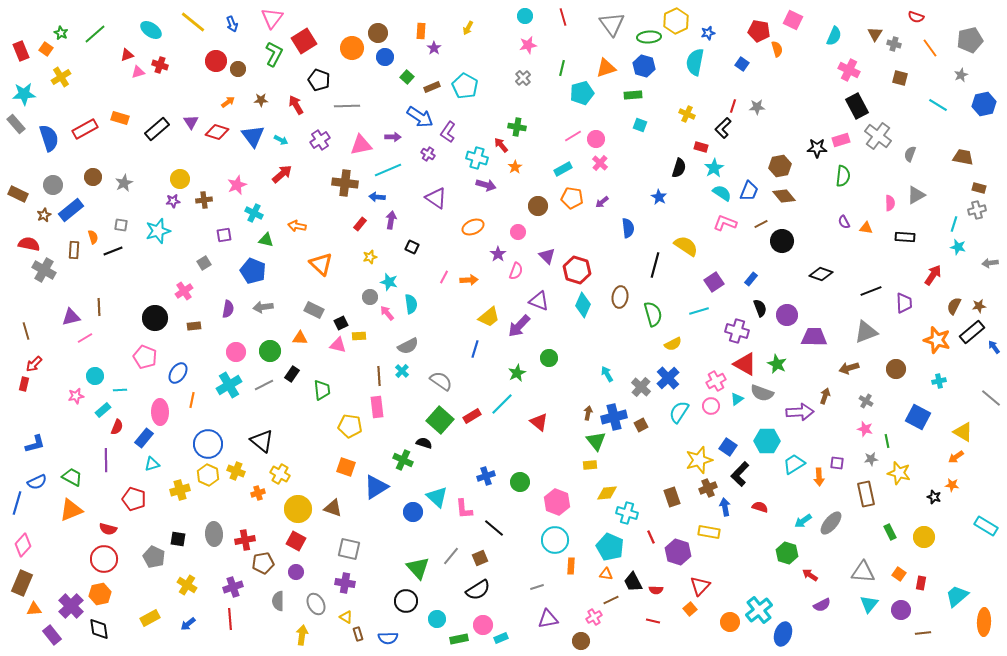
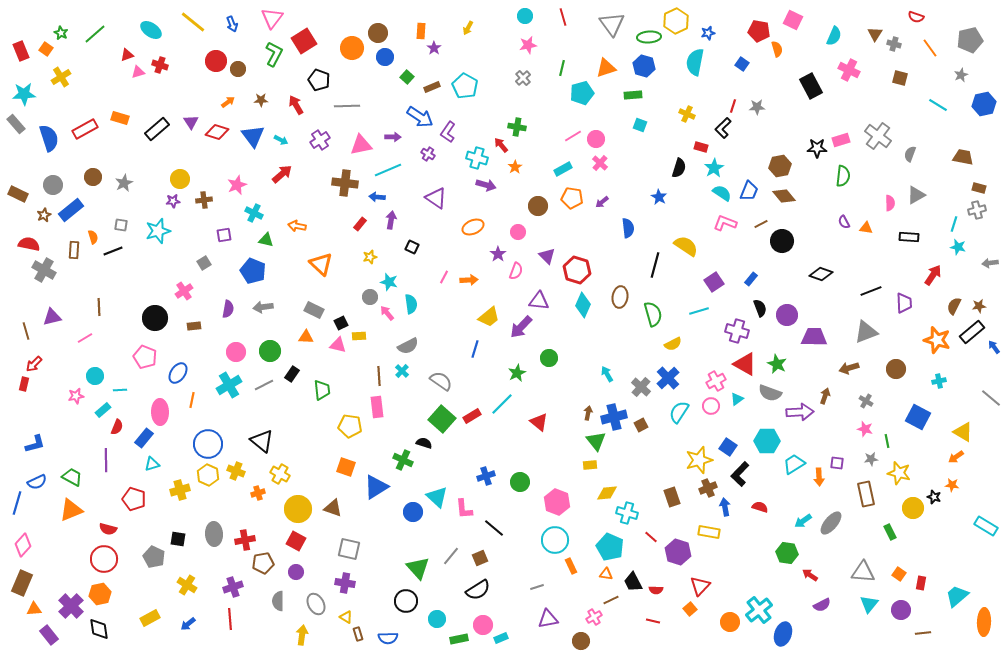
black rectangle at (857, 106): moved 46 px left, 20 px up
black rectangle at (905, 237): moved 4 px right
purple triangle at (539, 301): rotated 15 degrees counterclockwise
purple triangle at (71, 317): moved 19 px left
purple arrow at (519, 326): moved 2 px right, 1 px down
orange triangle at (300, 338): moved 6 px right, 1 px up
gray semicircle at (762, 393): moved 8 px right
green square at (440, 420): moved 2 px right, 1 px up
red line at (651, 537): rotated 24 degrees counterclockwise
yellow circle at (924, 537): moved 11 px left, 29 px up
green hexagon at (787, 553): rotated 10 degrees counterclockwise
orange rectangle at (571, 566): rotated 28 degrees counterclockwise
purple rectangle at (52, 635): moved 3 px left
